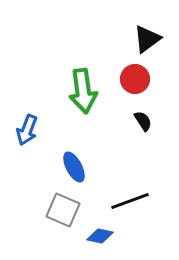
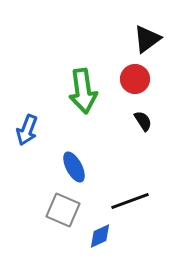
blue diamond: rotated 36 degrees counterclockwise
